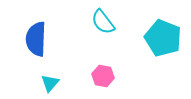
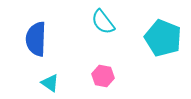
cyan triangle: rotated 36 degrees counterclockwise
